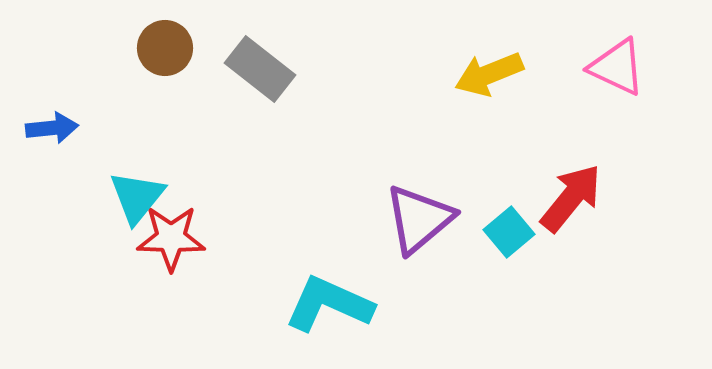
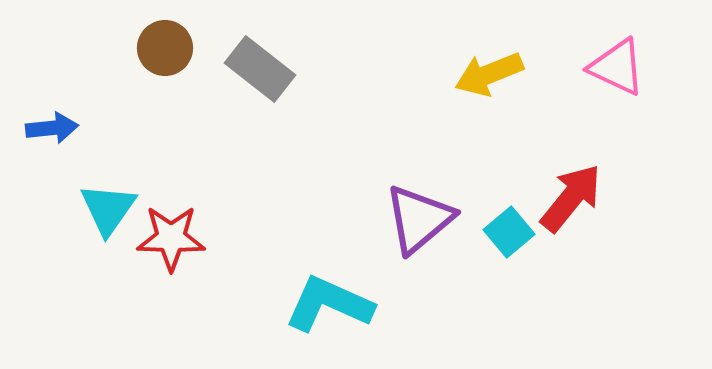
cyan triangle: moved 29 px left, 12 px down; rotated 4 degrees counterclockwise
